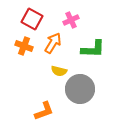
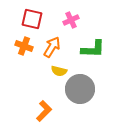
red square: rotated 15 degrees counterclockwise
orange arrow: moved 1 px left, 4 px down
orange L-shape: rotated 25 degrees counterclockwise
